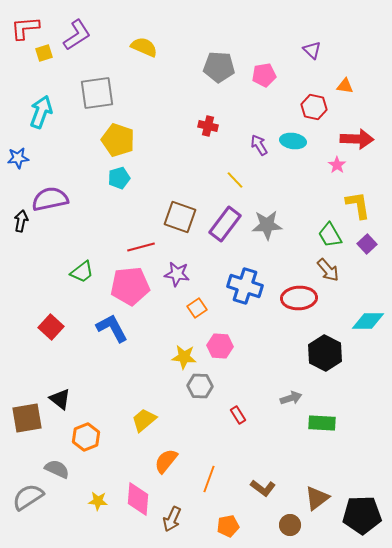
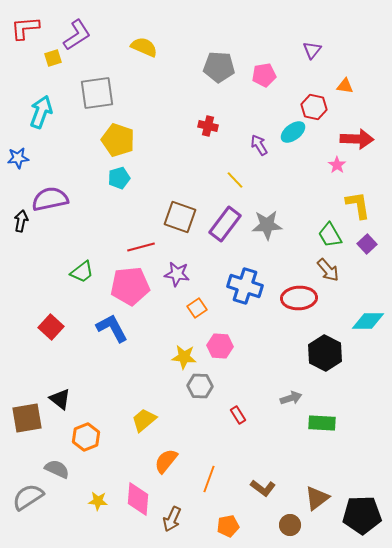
purple triangle at (312, 50): rotated 24 degrees clockwise
yellow square at (44, 53): moved 9 px right, 5 px down
cyan ellipse at (293, 141): moved 9 px up; rotated 45 degrees counterclockwise
